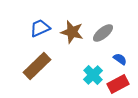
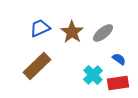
brown star: rotated 20 degrees clockwise
blue semicircle: moved 1 px left
red rectangle: moved 1 px up; rotated 20 degrees clockwise
